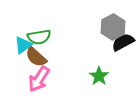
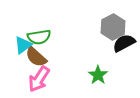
black semicircle: moved 1 px right, 1 px down
green star: moved 1 px left, 1 px up
